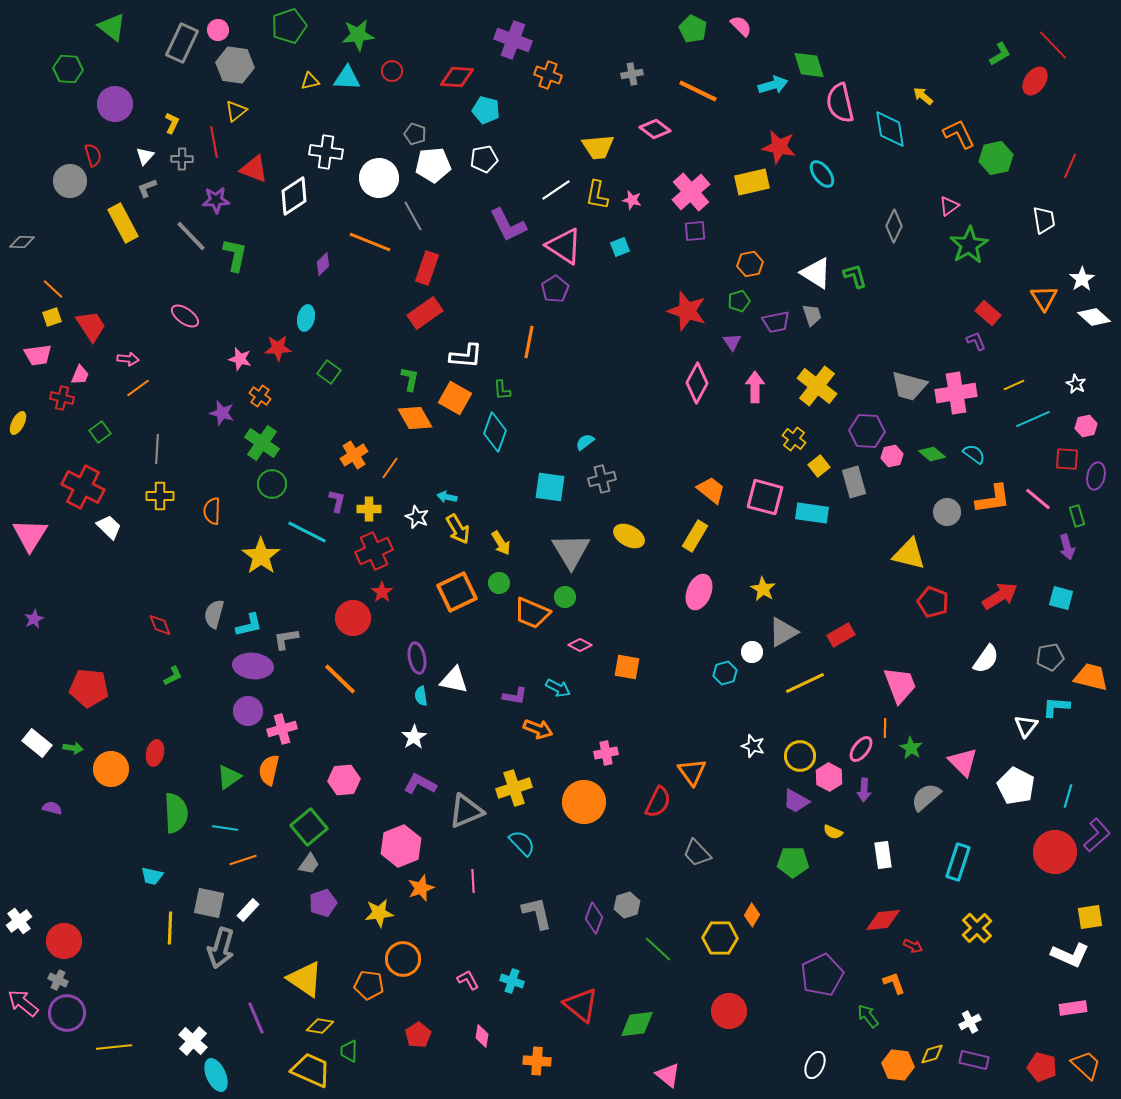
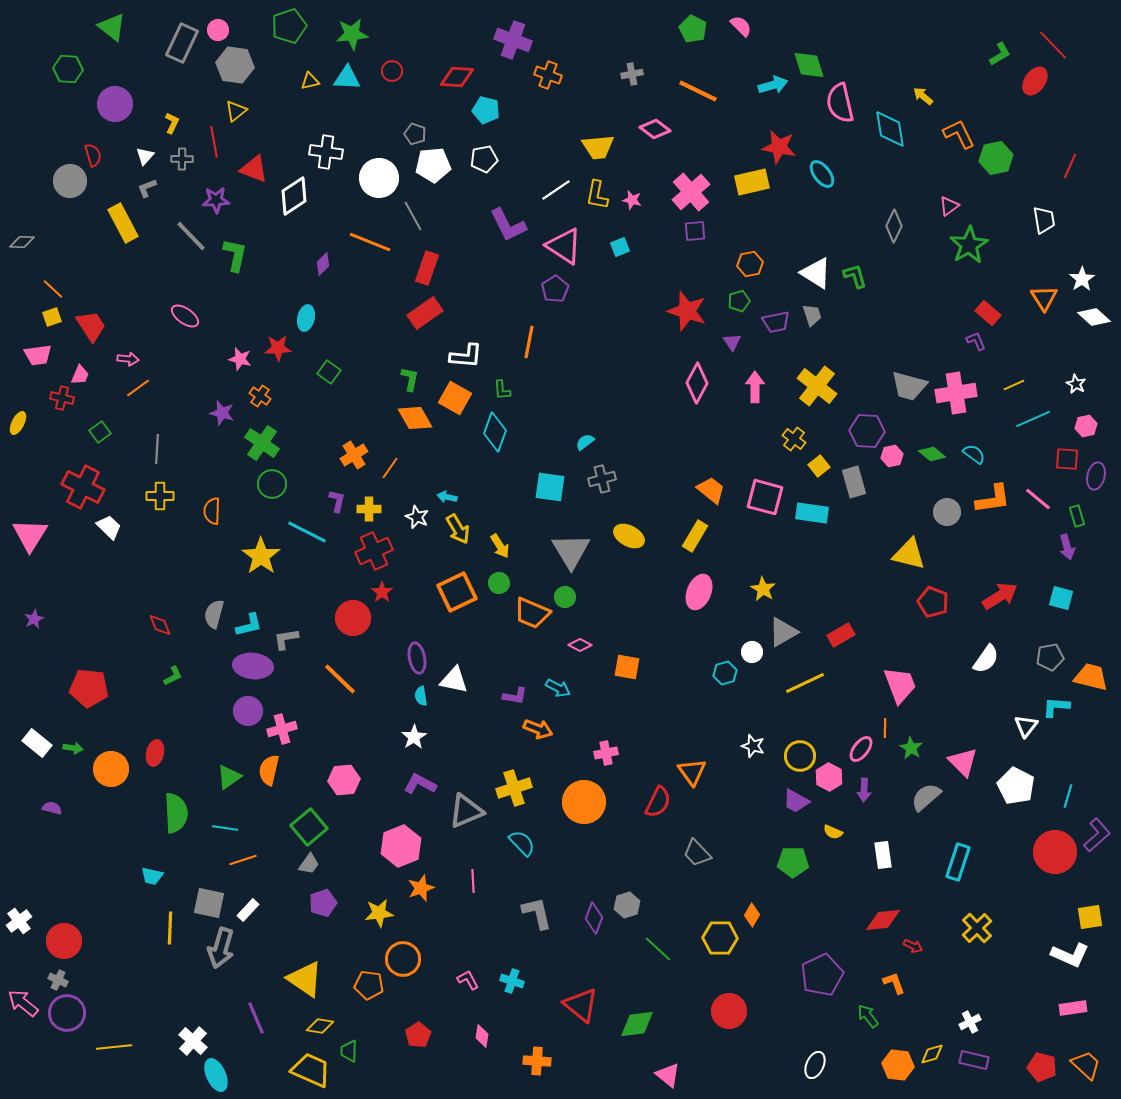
green star at (358, 35): moved 6 px left, 1 px up
yellow arrow at (501, 543): moved 1 px left, 3 px down
